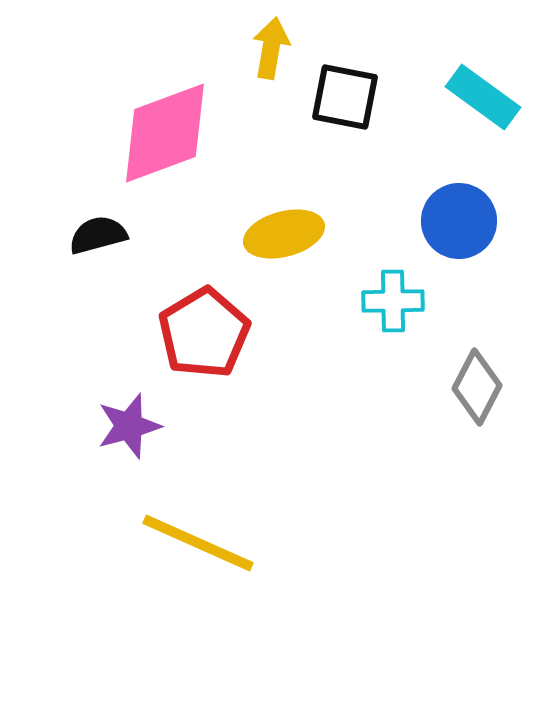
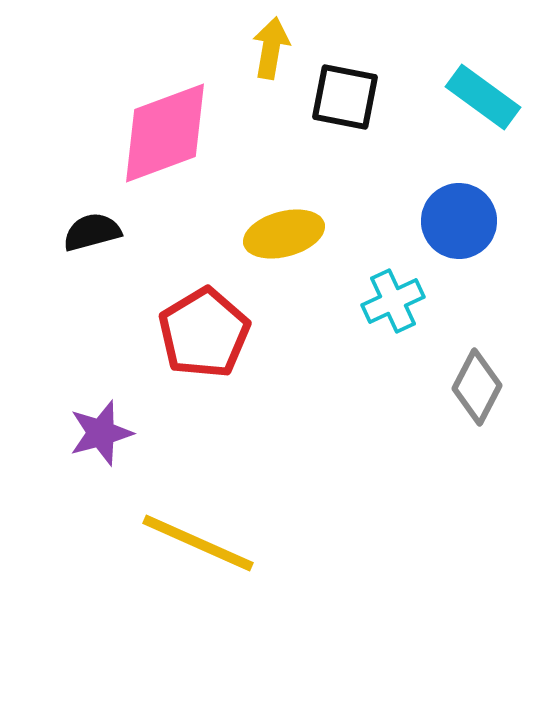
black semicircle: moved 6 px left, 3 px up
cyan cross: rotated 24 degrees counterclockwise
purple star: moved 28 px left, 7 px down
